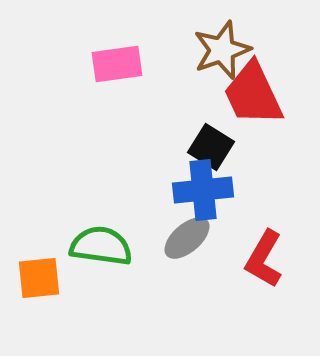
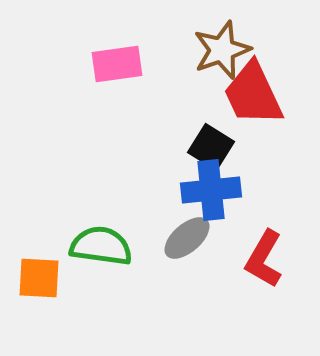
blue cross: moved 8 px right
orange square: rotated 9 degrees clockwise
